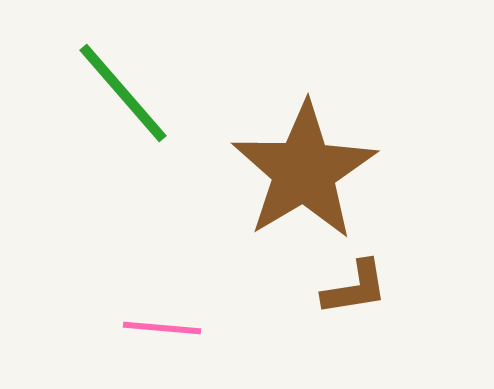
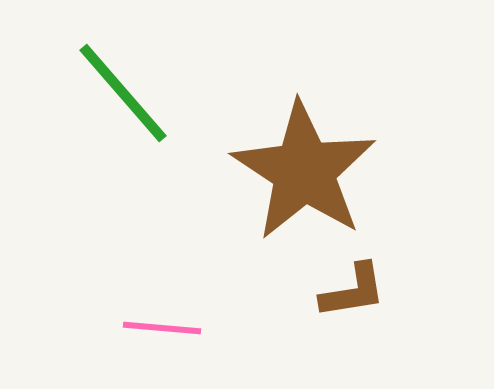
brown star: rotated 8 degrees counterclockwise
brown L-shape: moved 2 px left, 3 px down
